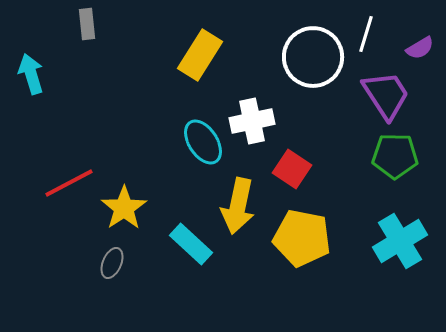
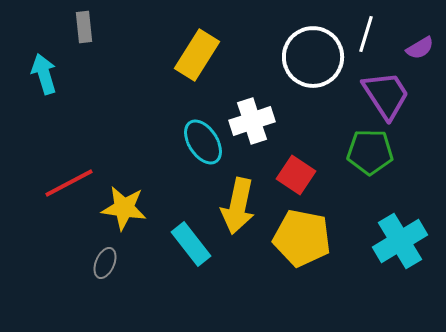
gray rectangle: moved 3 px left, 3 px down
yellow rectangle: moved 3 px left
cyan arrow: moved 13 px right
white cross: rotated 6 degrees counterclockwise
green pentagon: moved 25 px left, 4 px up
red square: moved 4 px right, 6 px down
yellow star: rotated 30 degrees counterclockwise
cyan rectangle: rotated 9 degrees clockwise
gray ellipse: moved 7 px left
